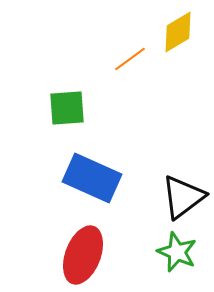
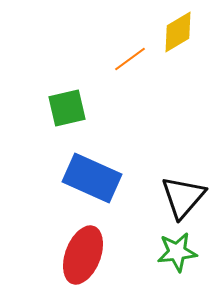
green square: rotated 9 degrees counterclockwise
black triangle: rotated 12 degrees counterclockwise
green star: rotated 30 degrees counterclockwise
